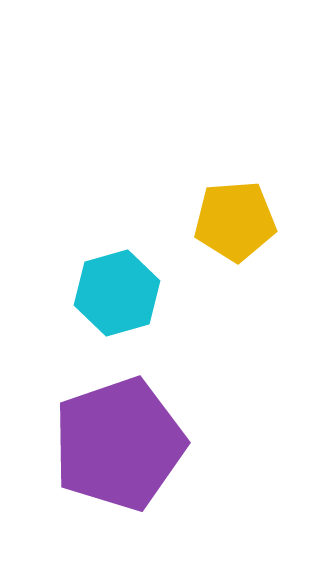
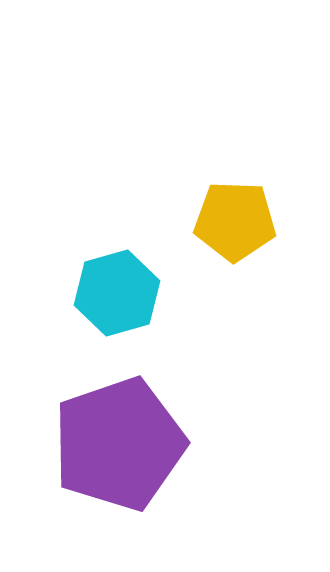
yellow pentagon: rotated 6 degrees clockwise
